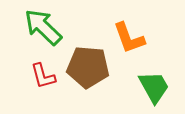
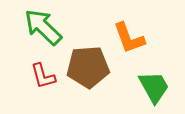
brown pentagon: rotated 9 degrees counterclockwise
